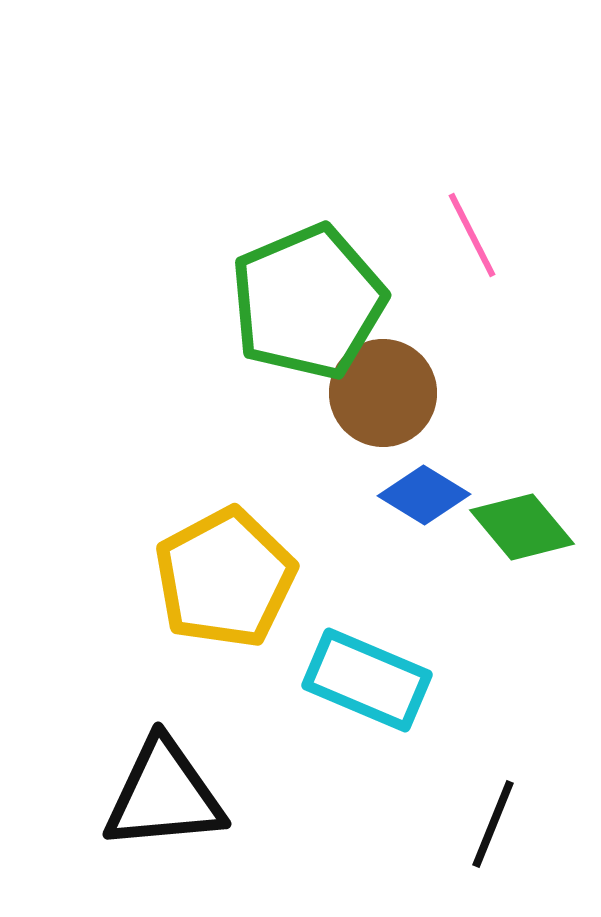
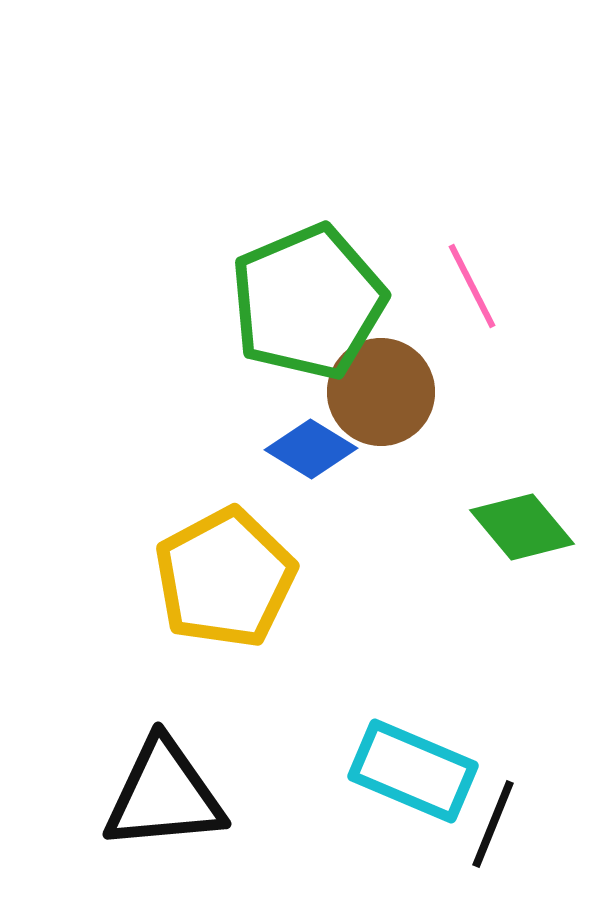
pink line: moved 51 px down
brown circle: moved 2 px left, 1 px up
blue diamond: moved 113 px left, 46 px up
cyan rectangle: moved 46 px right, 91 px down
